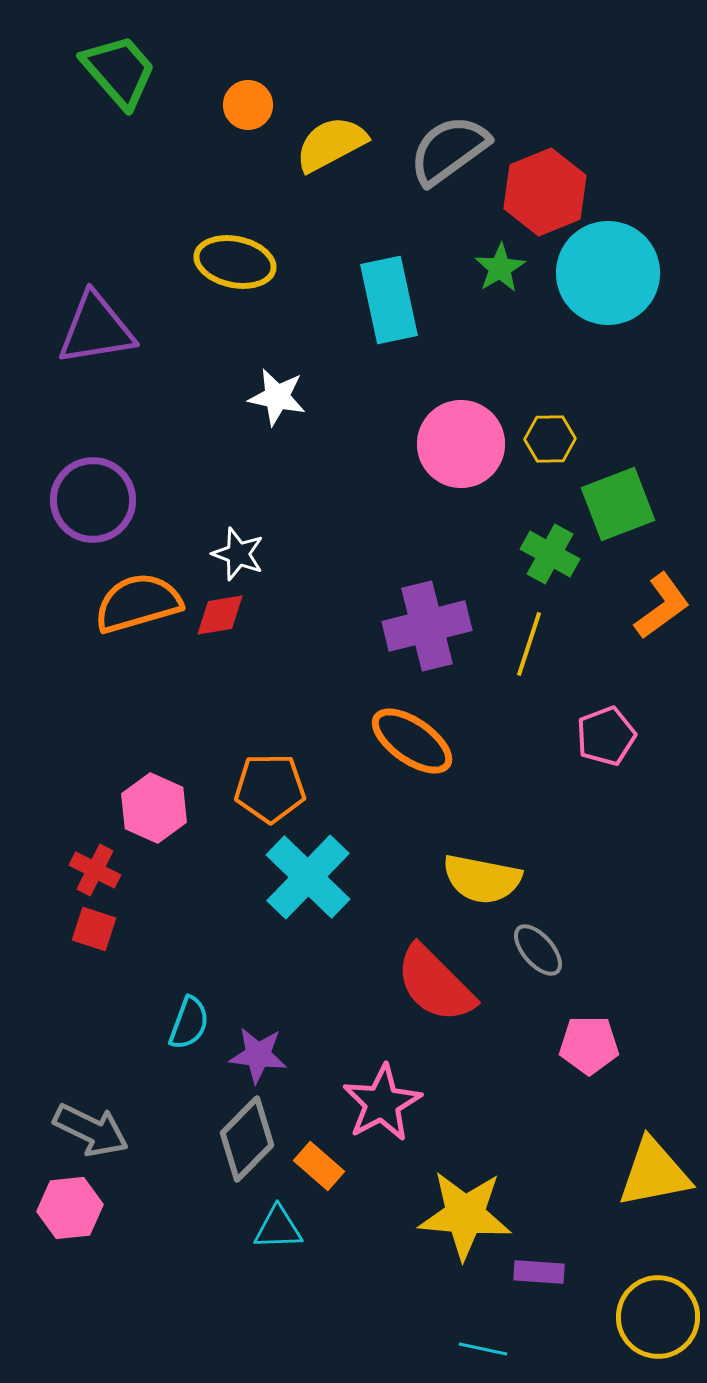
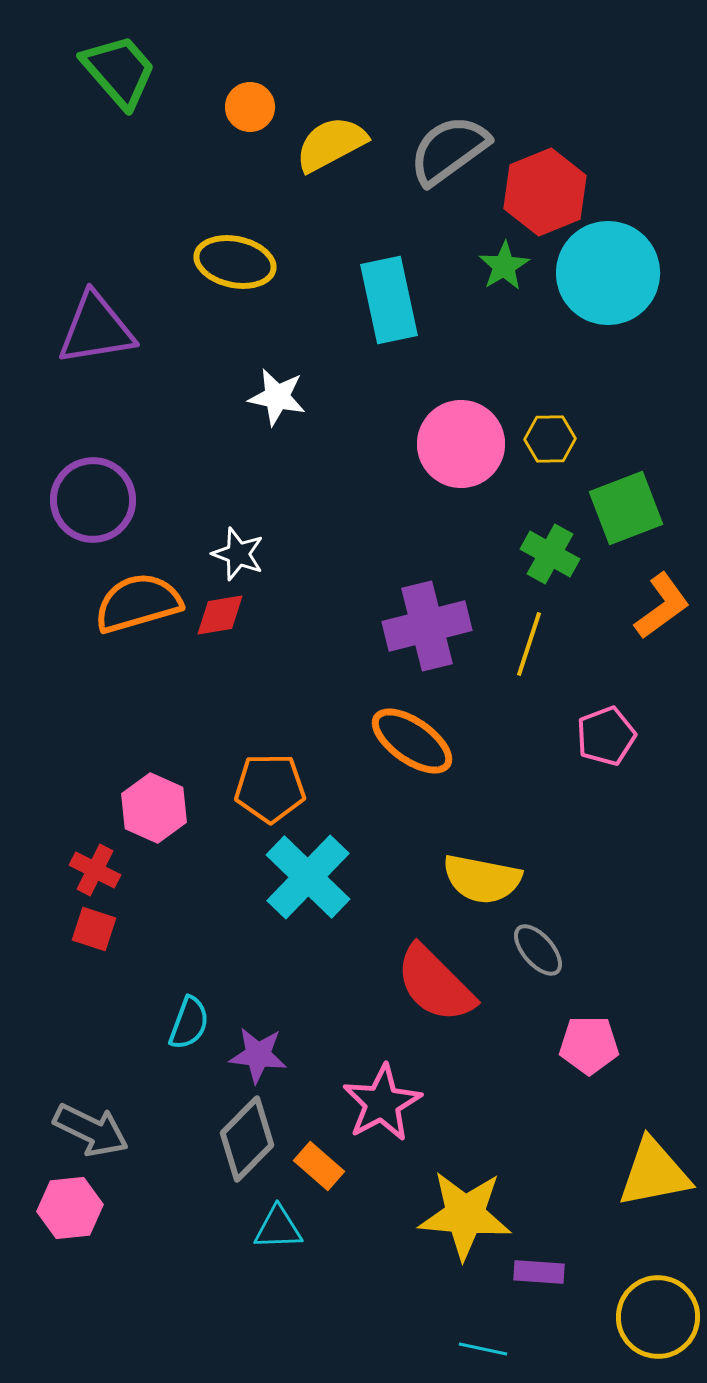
orange circle at (248, 105): moved 2 px right, 2 px down
green star at (500, 268): moved 4 px right, 2 px up
green square at (618, 504): moved 8 px right, 4 px down
